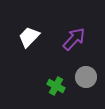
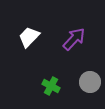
gray circle: moved 4 px right, 5 px down
green cross: moved 5 px left
